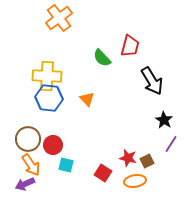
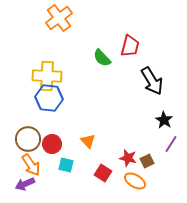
orange triangle: moved 1 px right, 42 px down
red circle: moved 1 px left, 1 px up
orange ellipse: rotated 40 degrees clockwise
